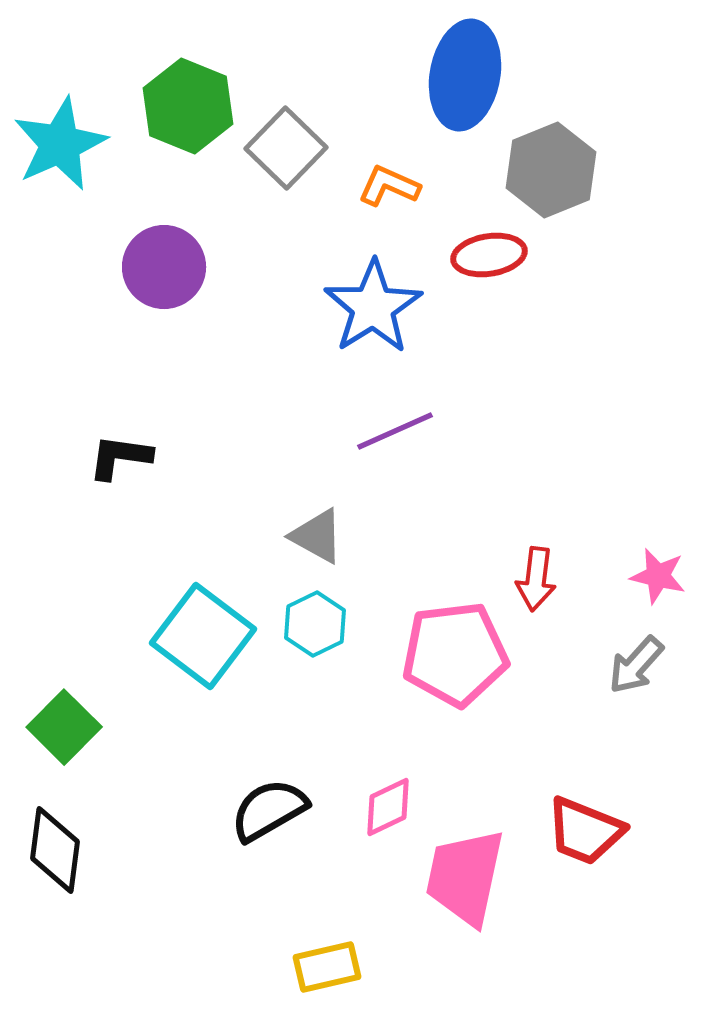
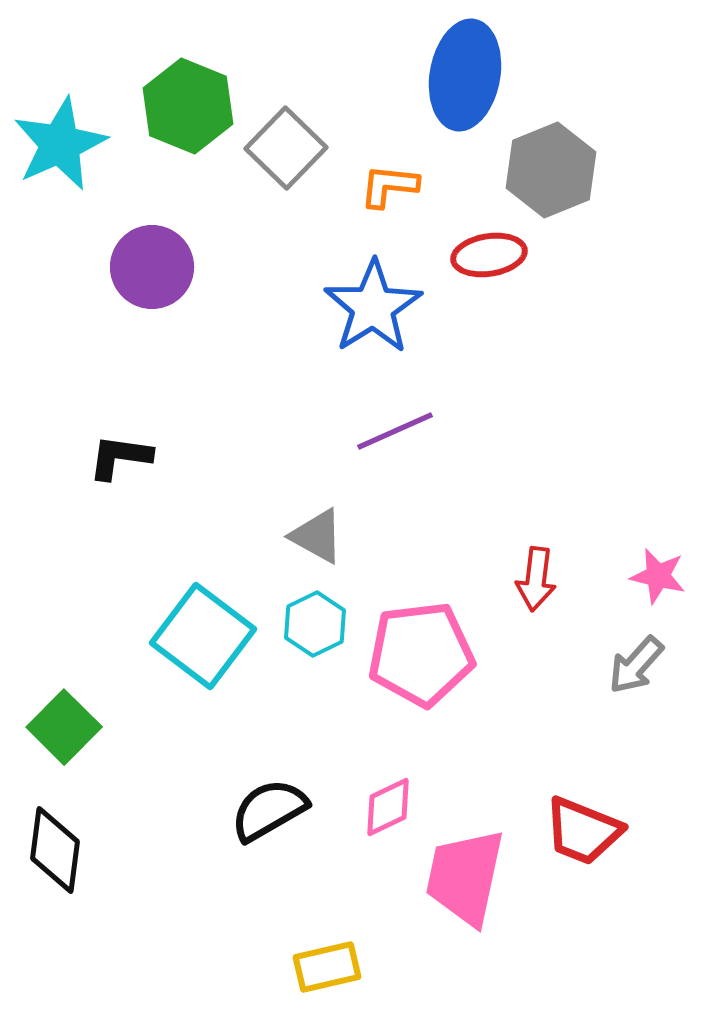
orange L-shape: rotated 18 degrees counterclockwise
purple circle: moved 12 px left
pink pentagon: moved 34 px left
red trapezoid: moved 2 px left
